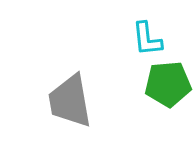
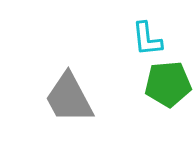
gray trapezoid: moved 1 px left, 3 px up; rotated 18 degrees counterclockwise
